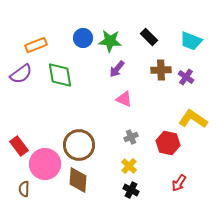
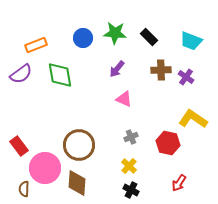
green star: moved 5 px right, 8 px up
pink circle: moved 4 px down
brown diamond: moved 1 px left, 3 px down
